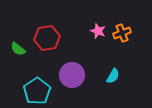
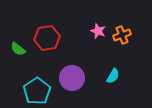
orange cross: moved 2 px down
purple circle: moved 3 px down
